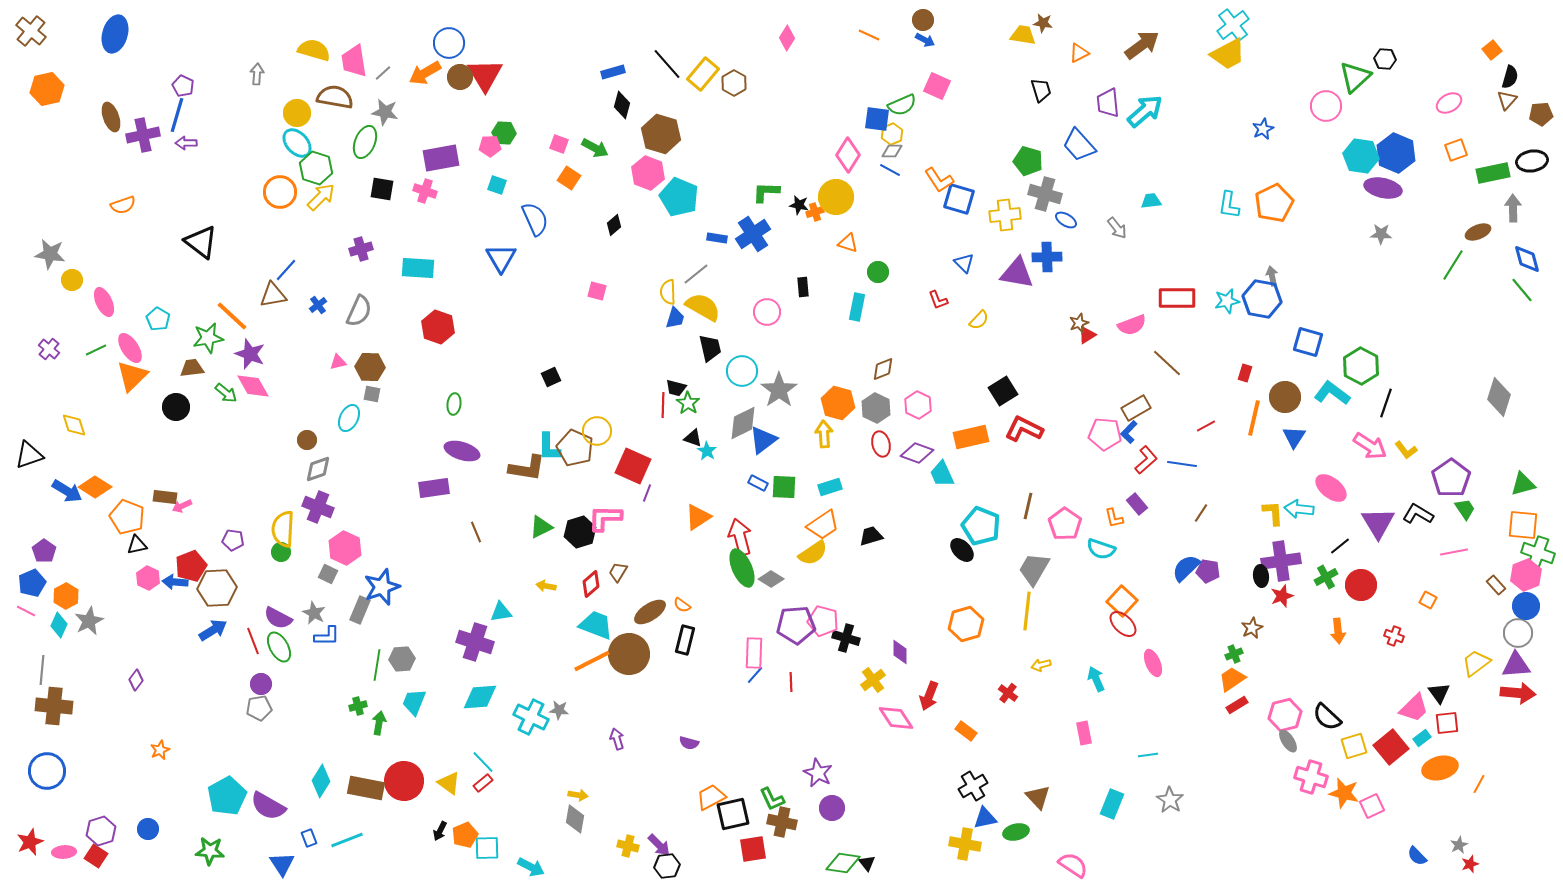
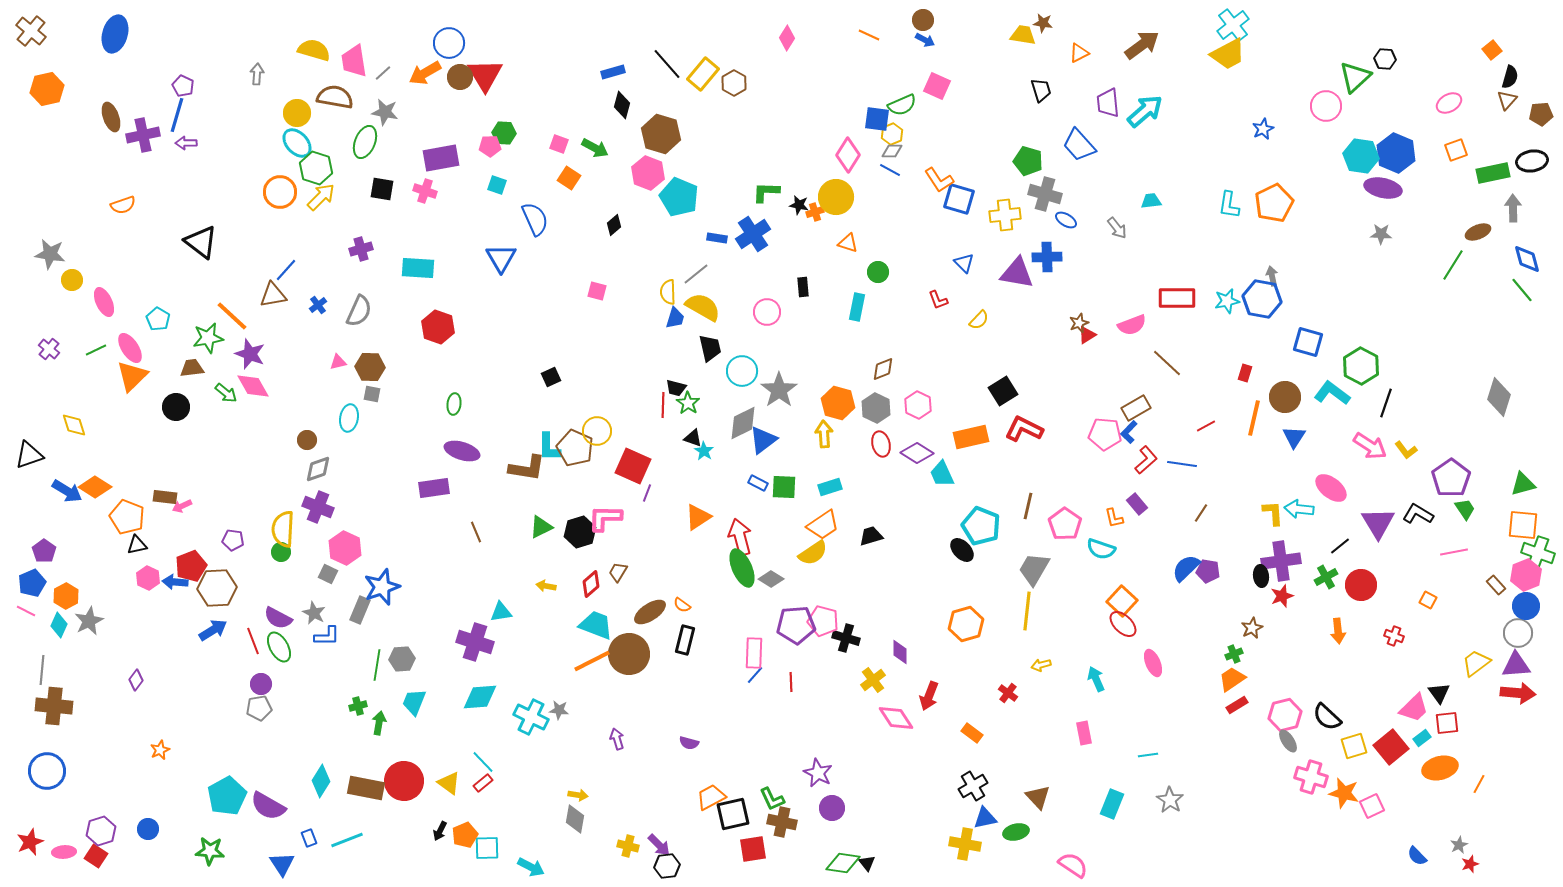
cyan ellipse at (349, 418): rotated 16 degrees counterclockwise
cyan star at (707, 451): moved 3 px left
purple diamond at (917, 453): rotated 12 degrees clockwise
orange rectangle at (966, 731): moved 6 px right, 2 px down
